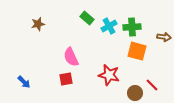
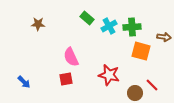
brown star: rotated 16 degrees clockwise
orange square: moved 4 px right
